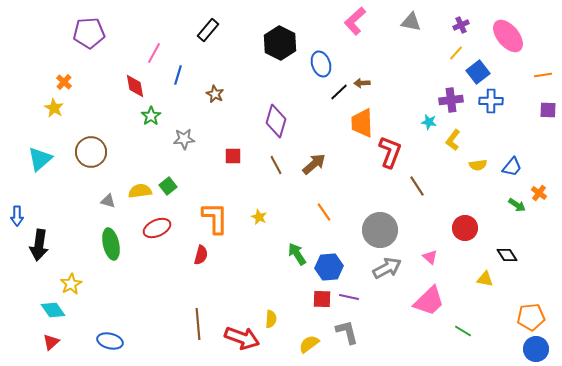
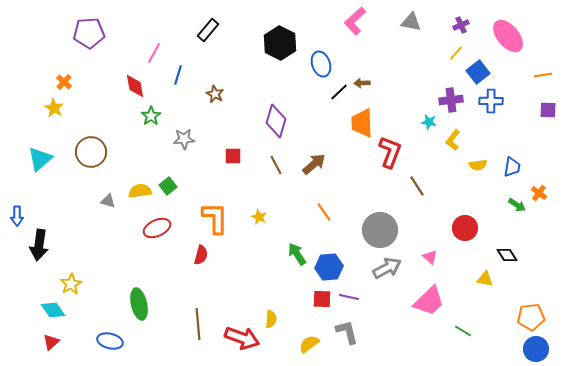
blue trapezoid at (512, 167): rotated 30 degrees counterclockwise
green ellipse at (111, 244): moved 28 px right, 60 px down
